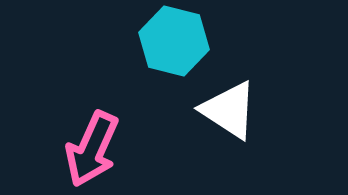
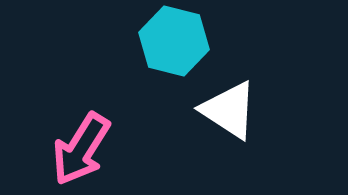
pink arrow: moved 11 px left; rotated 8 degrees clockwise
